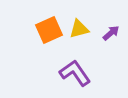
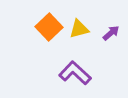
orange square: moved 3 px up; rotated 20 degrees counterclockwise
purple L-shape: rotated 12 degrees counterclockwise
